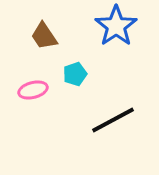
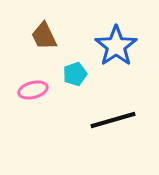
blue star: moved 20 px down
brown trapezoid: rotated 8 degrees clockwise
black line: rotated 12 degrees clockwise
